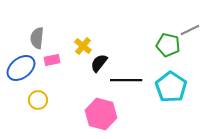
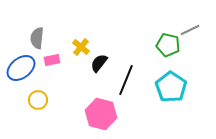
yellow cross: moved 2 px left, 1 px down
black line: rotated 68 degrees counterclockwise
